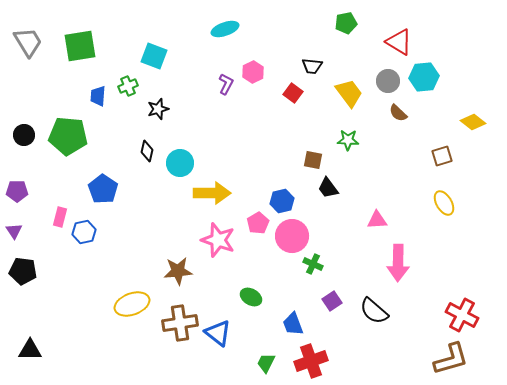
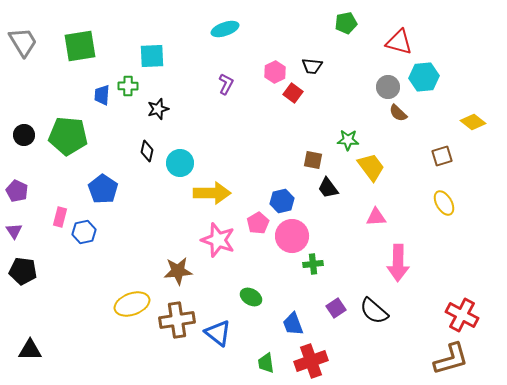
gray trapezoid at (28, 42): moved 5 px left
red triangle at (399, 42): rotated 16 degrees counterclockwise
cyan square at (154, 56): moved 2 px left; rotated 24 degrees counterclockwise
pink hexagon at (253, 72): moved 22 px right
gray circle at (388, 81): moved 6 px down
green cross at (128, 86): rotated 24 degrees clockwise
yellow trapezoid at (349, 93): moved 22 px right, 74 px down
blue trapezoid at (98, 96): moved 4 px right, 1 px up
purple pentagon at (17, 191): rotated 25 degrees clockwise
pink triangle at (377, 220): moved 1 px left, 3 px up
green cross at (313, 264): rotated 30 degrees counterclockwise
purple square at (332, 301): moved 4 px right, 7 px down
brown cross at (180, 323): moved 3 px left, 3 px up
green trapezoid at (266, 363): rotated 35 degrees counterclockwise
